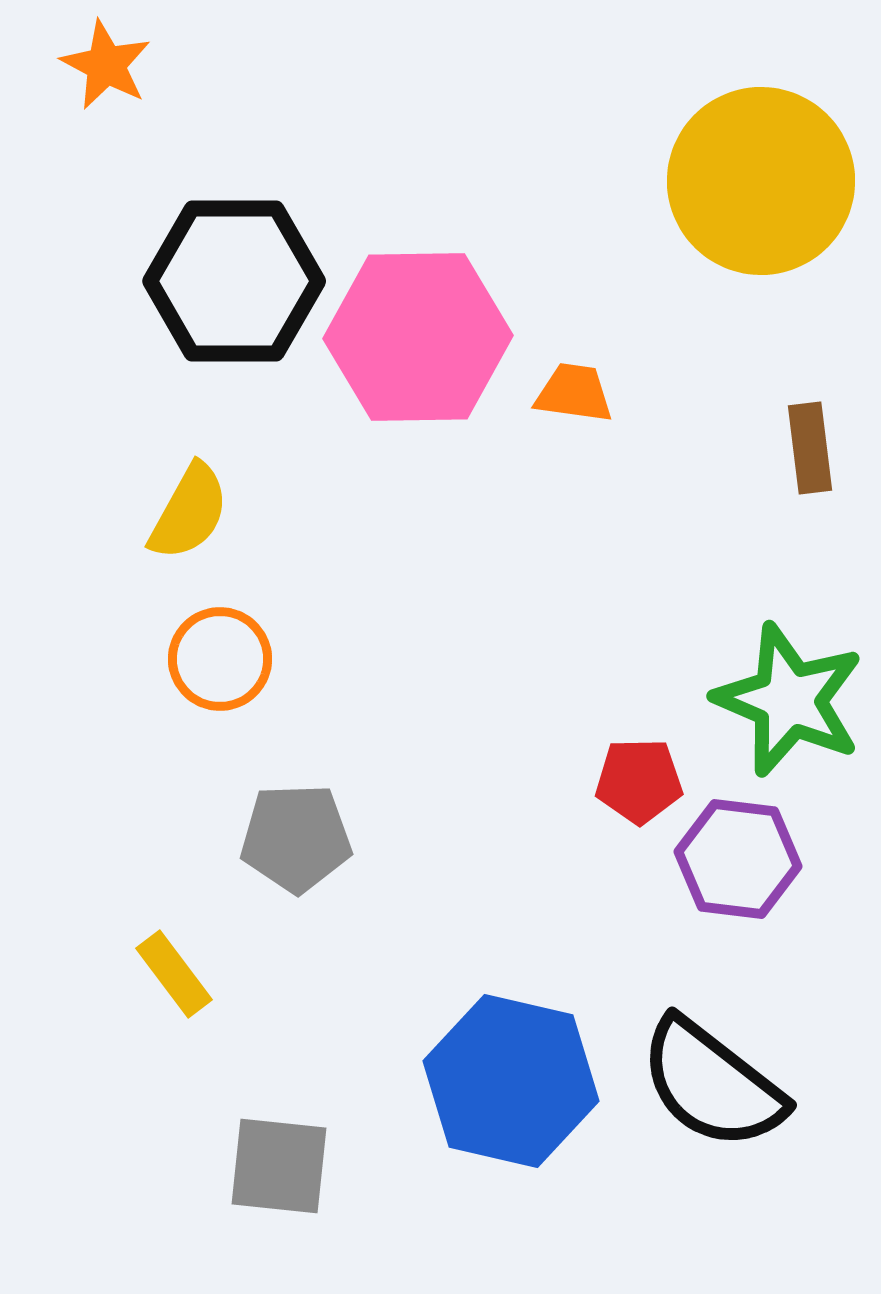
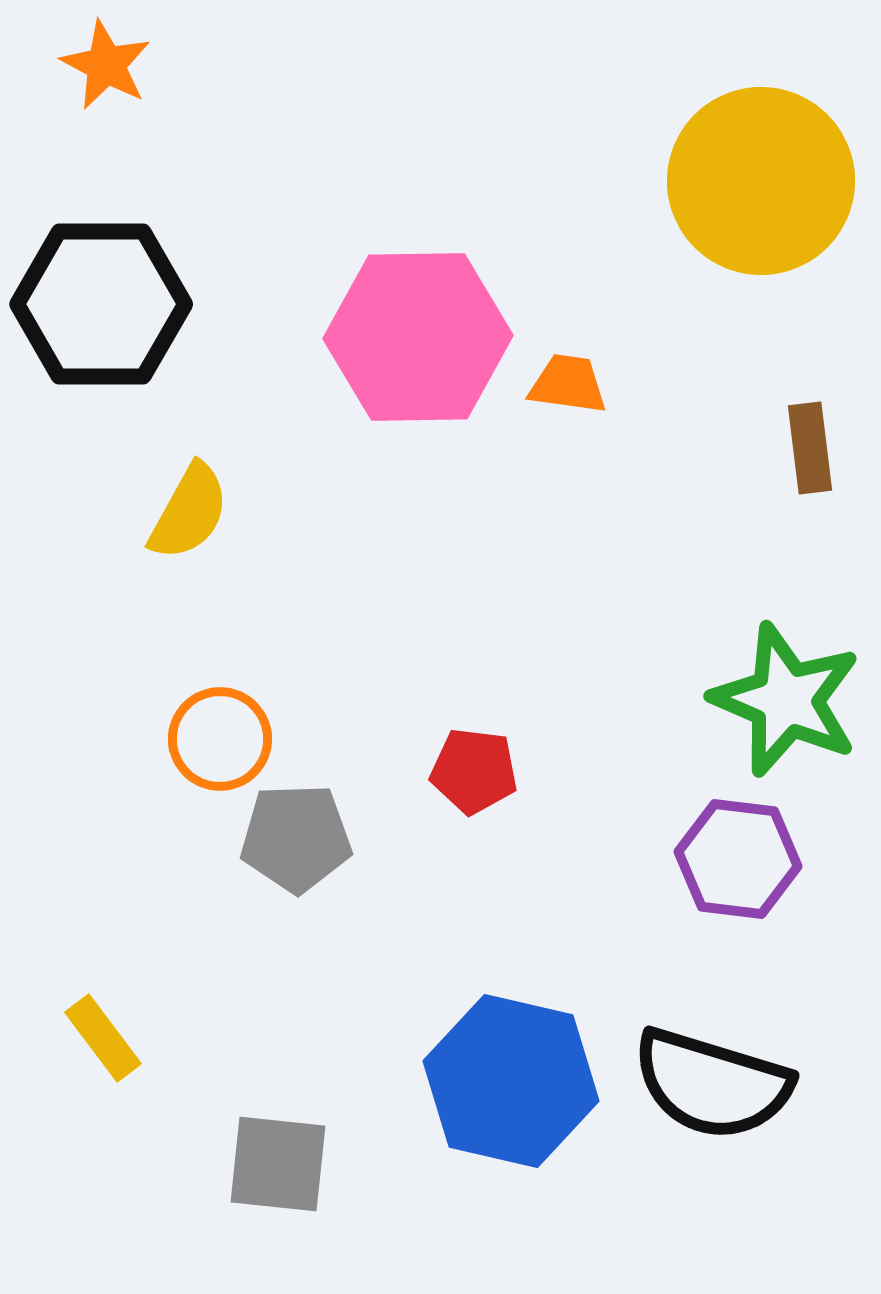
black hexagon: moved 133 px left, 23 px down
orange trapezoid: moved 6 px left, 9 px up
orange circle: moved 80 px down
green star: moved 3 px left
red pentagon: moved 165 px left, 10 px up; rotated 8 degrees clockwise
yellow rectangle: moved 71 px left, 64 px down
black semicircle: rotated 21 degrees counterclockwise
gray square: moved 1 px left, 2 px up
